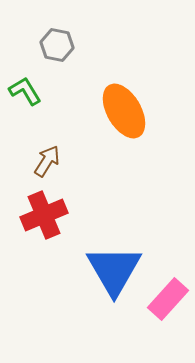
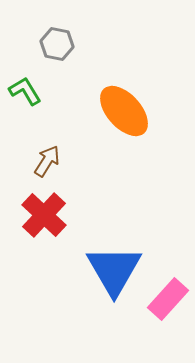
gray hexagon: moved 1 px up
orange ellipse: rotated 12 degrees counterclockwise
red cross: rotated 24 degrees counterclockwise
